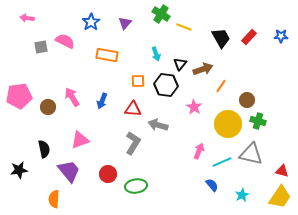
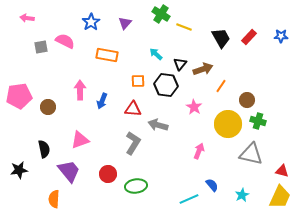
cyan arrow at (156, 54): rotated 152 degrees clockwise
pink arrow at (72, 97): moved 8 px right, 7 px up; rotated 30 degrees clockwise
cyan line at (222, 162): moved 33 px left, 37 px down
yellow trapezoid at (280, 197): rotated 10 degrees counterclockwise
